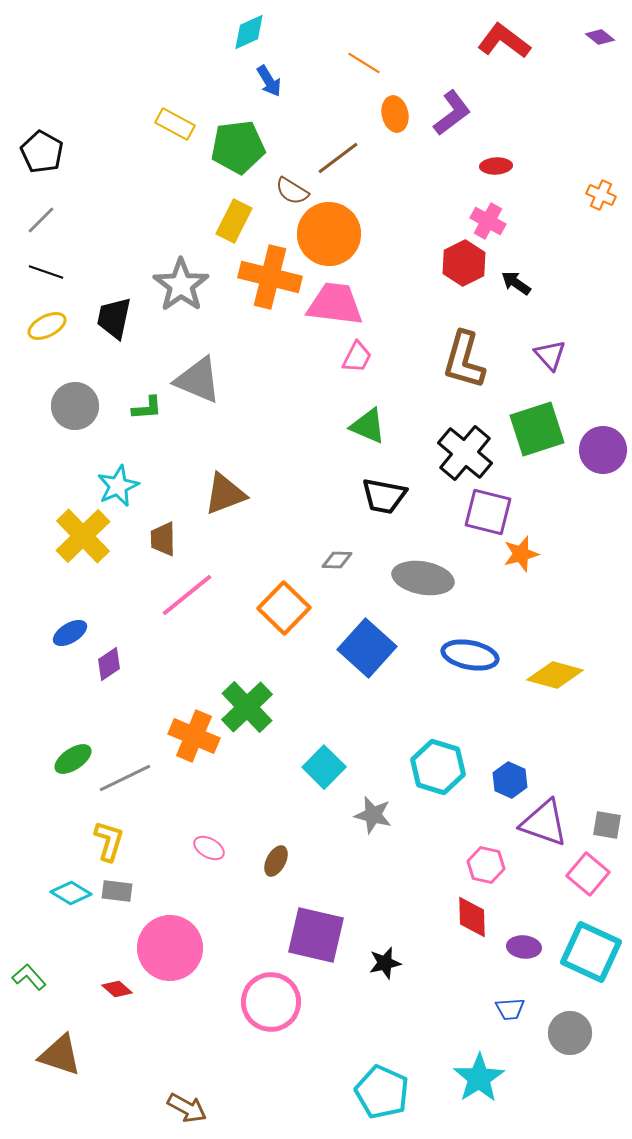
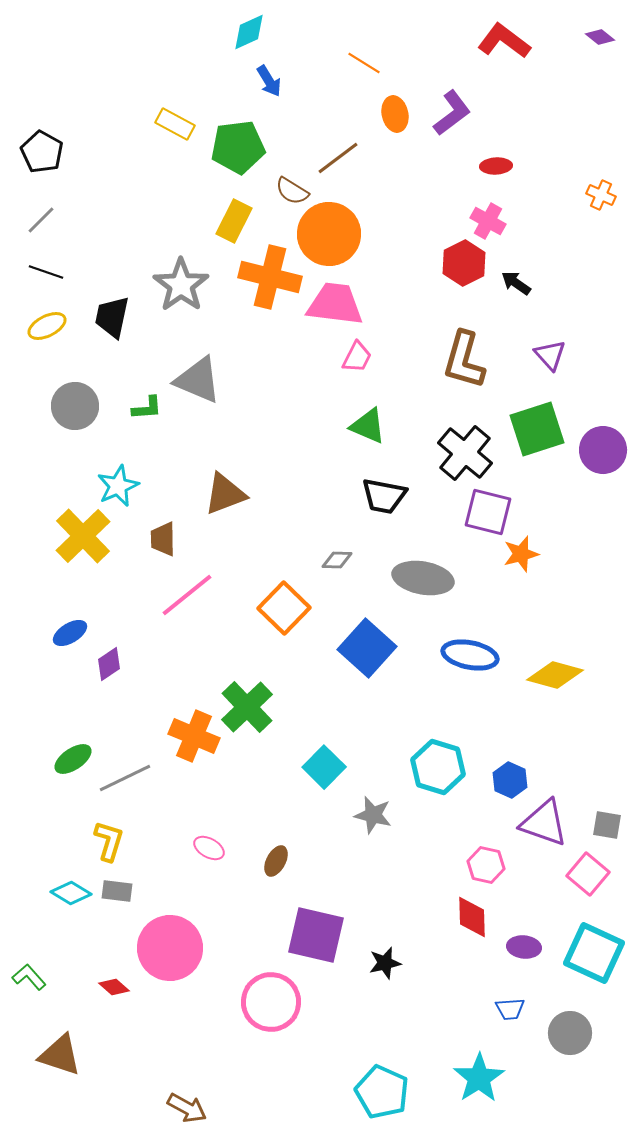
black trapezoid at (114, 318): moved 2 px left, 1 px up
cyan square at (591, 952): moved 3 px right, 1 px down
red diamond at (117, 989): moved 3 px left, 2 px up
